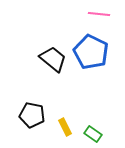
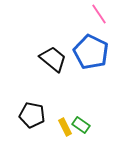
pink line: rotated 50 degrees clockwise
green rectangle: moved 12 px left, 9 px up
